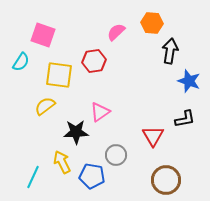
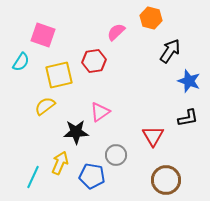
orange hexagon: moved 1 px left, 5 px up; rotated 10 degrees clockwise
black arrow: rotated 25 degrees clockwise
yellow square: rotated 20 degrees counterclockwise
black L-shape: moved 3 px right, 1 px up
yellow arrow: moved 2 px left, 1 px down; rotated 50 degrees clockwise
